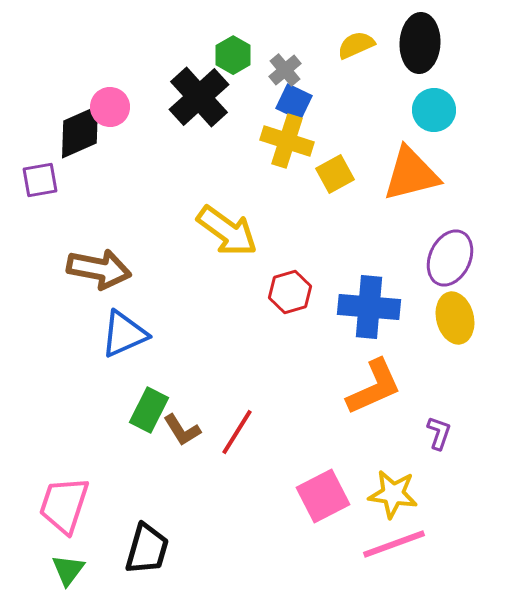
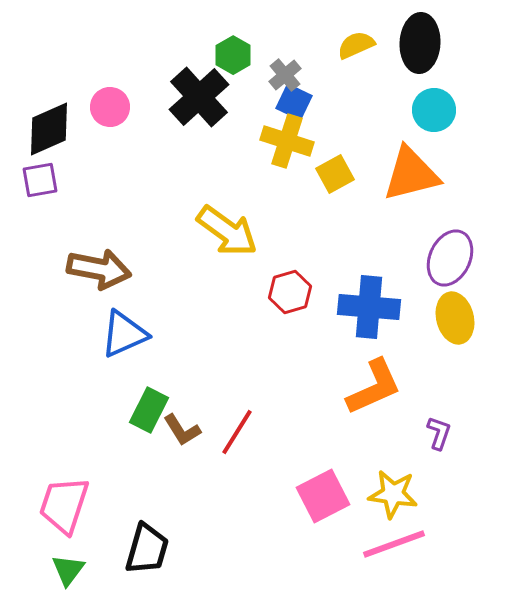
gray cross: moved 5 px down
black diamond: moved 31 px left, 3 px up
